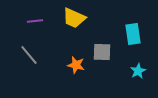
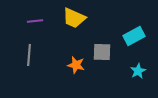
cyan rectangle: moved 1 px right, 2 px down; rotated 70 degrees clockwise
gray line: rotated 45 degrees clockwise
